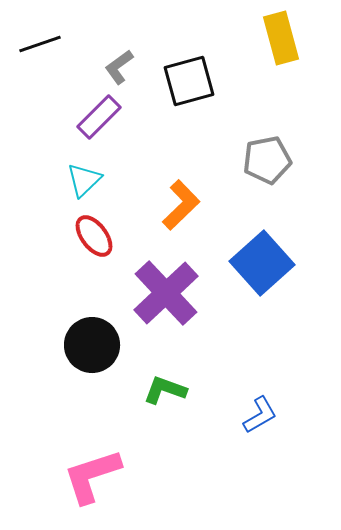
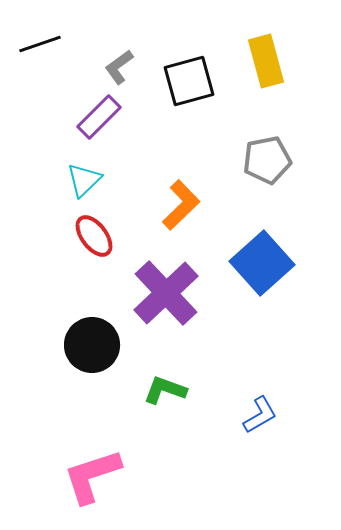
yellow rectangle: moved 15 px left, 23 px down
